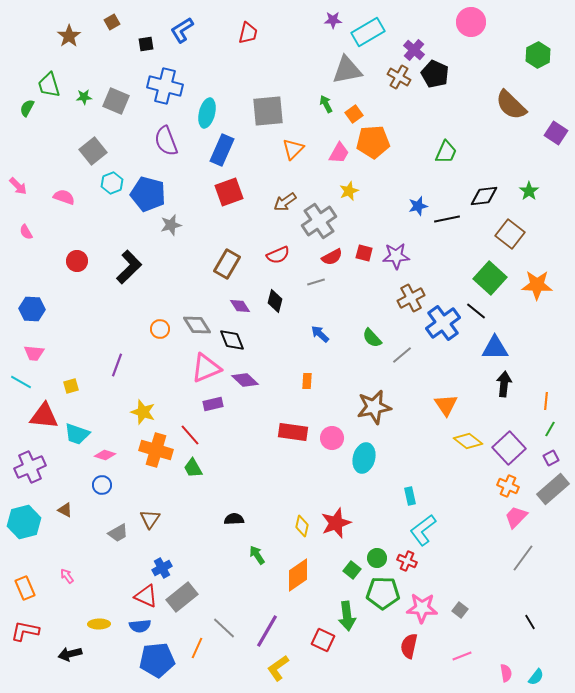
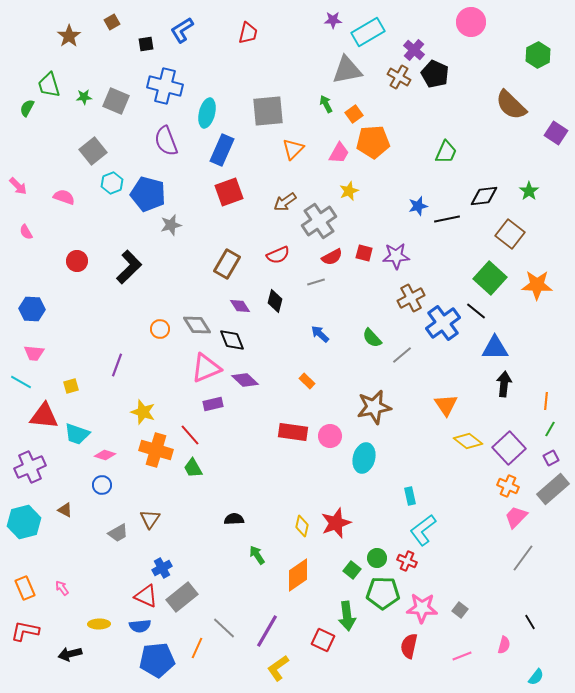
orange rectangle at (307, 381): rotated 49 degrees counterclockwise
pink circle at (332, 438): moved 2 px left, 2 px up
pink arrow at (67, 576): moved 5 px left, 12 px down
pink semicircle at (506, 673): moved 2 px left, 28 px up; rotated 24 degrees clockwise
